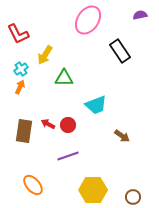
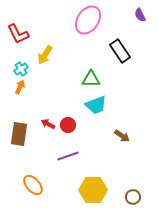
purple semicircle: rotated 104 degrees counterclockwise
green triangle: moved 27 px right, 1 px down
brown rectangle: moved 5 px left, 3 px down
